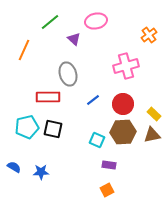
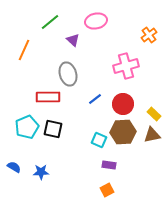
purple triangle: moved 1 px left, 1 px down
blue line: moved 2 px right, 1 px up
cyan pentagon: rotated 10 degrees counterclockwise
cyan square: moved 2 px right
